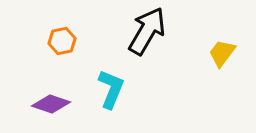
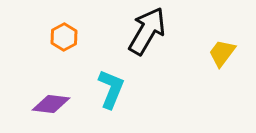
orange hexagon: moved 2 px right, 4 px up; rotated 16 degrees counterclockwise
purple diamond: rotated 12 degrees counterclockwise
